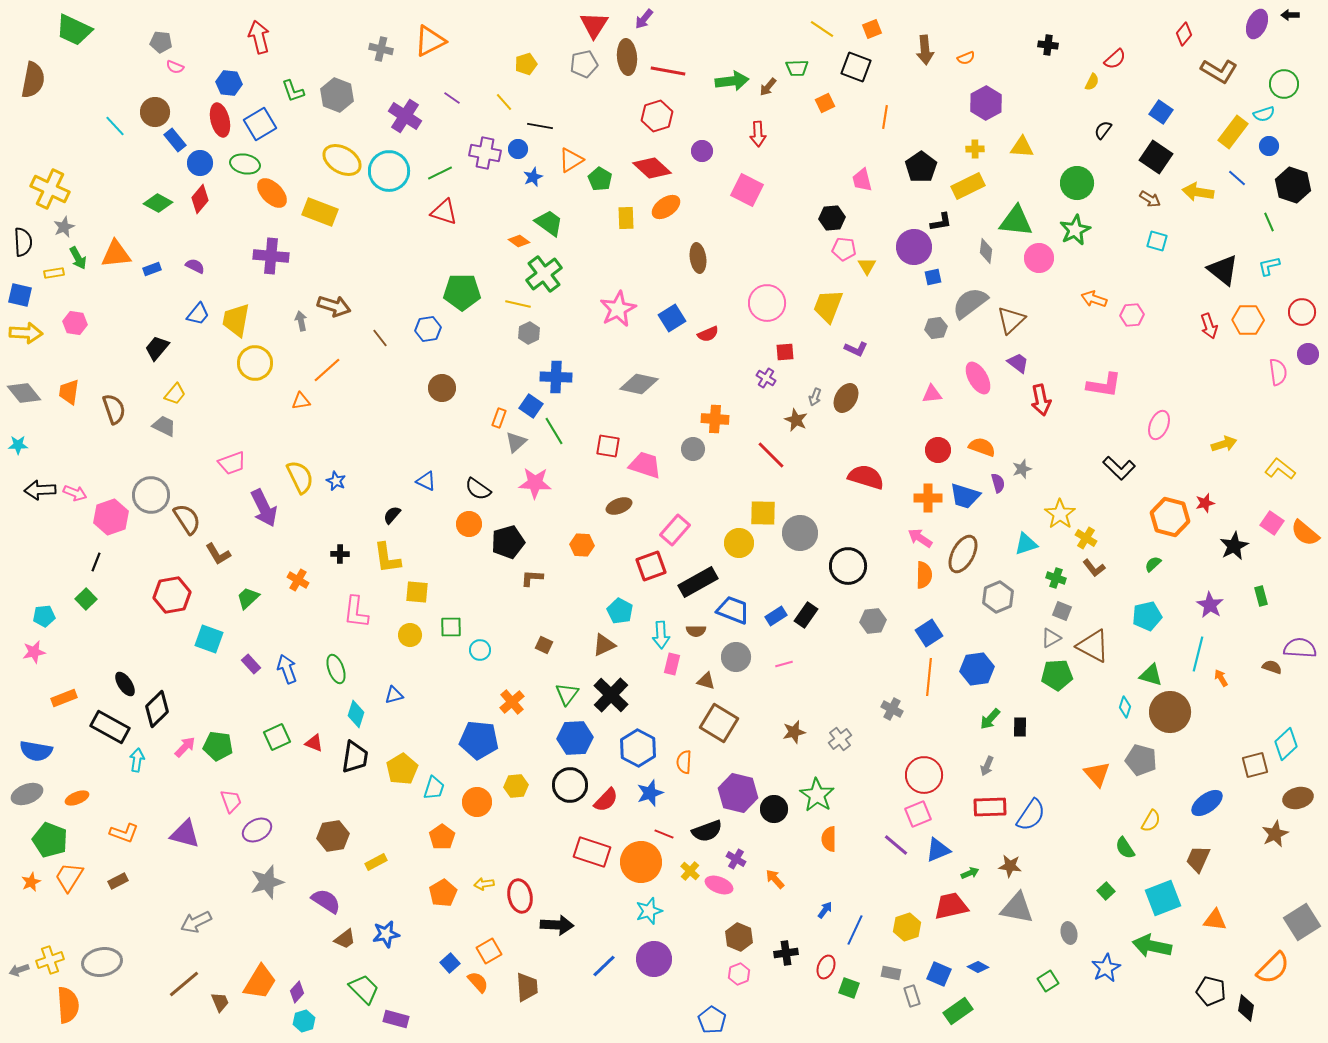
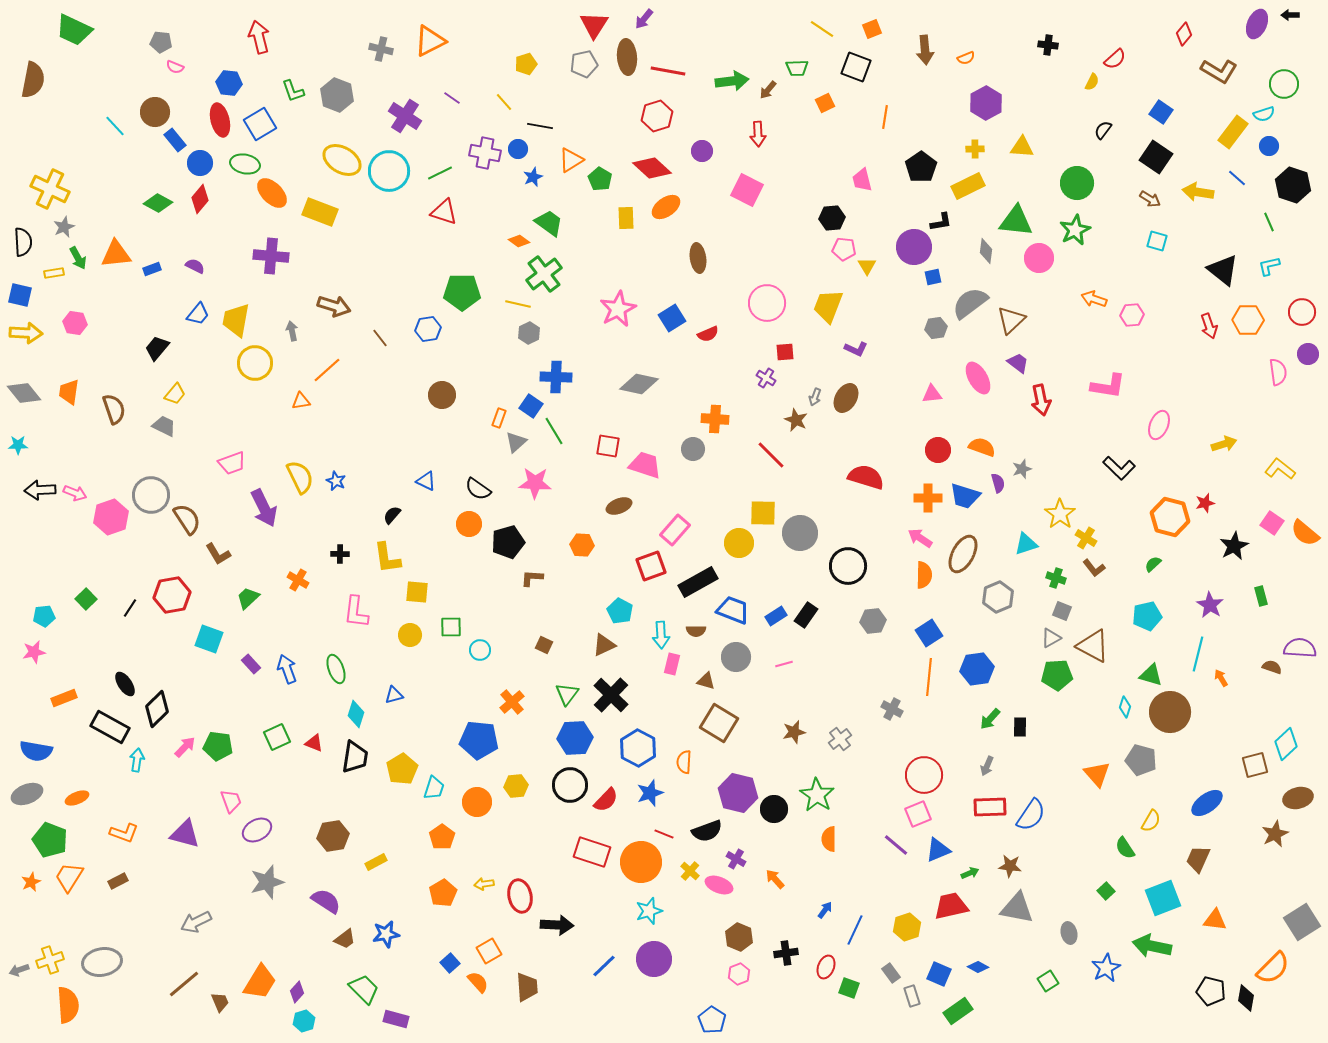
brown arrow at (768, 87): moved 3 px down
gray arrow at (301, 321): moved 9 px left, 10 px down
pink L-shape at (1104, 385): moved 4 px right, 1 px down
brown circle at (442, 388): moved 7 px down
black line at (96, 562): moved 34 px right, 46 px down; rotated 12 degrees clockwise
gray rectangle at (891, 973): rotated 42 degrees clockwise
black diamond at (1246, 1008): moved 10 px up
